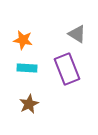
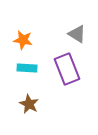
brown star: rotated 18 degrees counterclockwise
